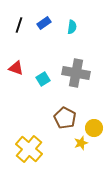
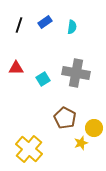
blue rectangle: moved 1 px right, 1 px up
red triangle: rotated 21 degrees counterclockwise
